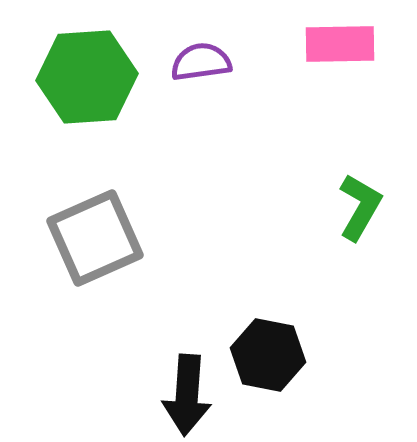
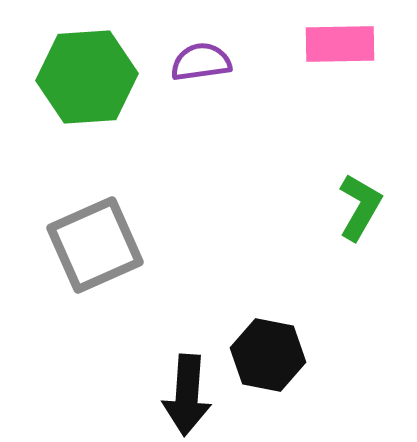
gray square: moved 7 px down
